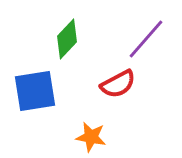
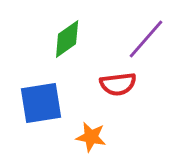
green diamond: rotated 12 degrees clockwise
red semicircle: rotated 21 degrees clockwise
blue square: moved 6 px right, 12 px down
